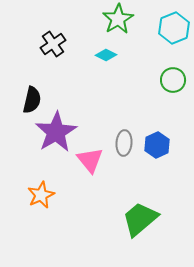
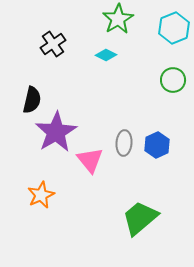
green trapezoid: moved 1 px up
